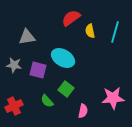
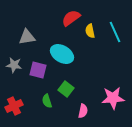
cyan line: rotated 40 degrees counterclockwise
cyan ellipse: moved 1 px left, 4 px up
green semicircle: rotated 24 degrees clockwise
